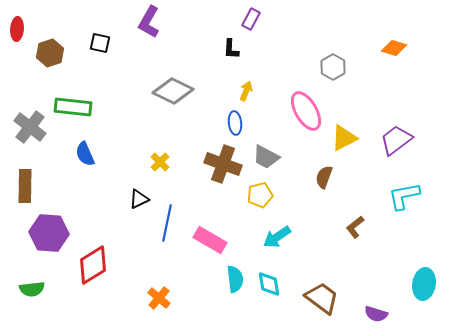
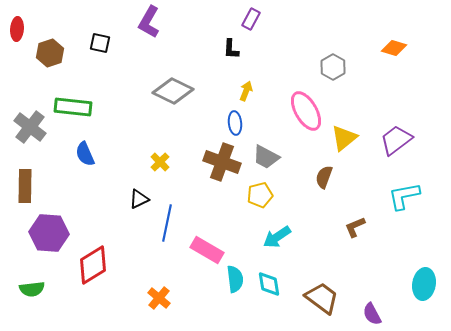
yellow triangle: rotated 12 degrees counterclockwise
brown cross: moved 1 px left, 2 px up
brown L-shape: rotated 15 degrees clockwise
pink rectangle: moved 3 px left, 10 px down
purple semicircle: moved 4 px left; rotated 45 degrees clockwise
